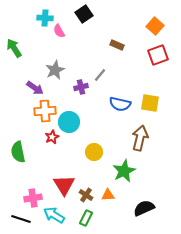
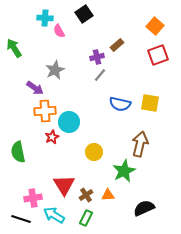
brown rectangle: rotated 64 degrees counterclockwise
purple cross: moved 16 px right, 30 px up
brown arrow: moved 6 px down
brown cross: rotated 24 degrees clockwise
